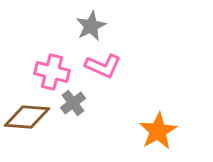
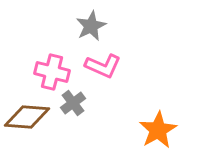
orange star: moved 1 px up
